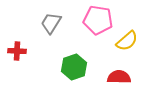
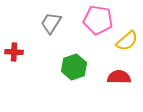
red cross: moved 3 px left, 1 px down
